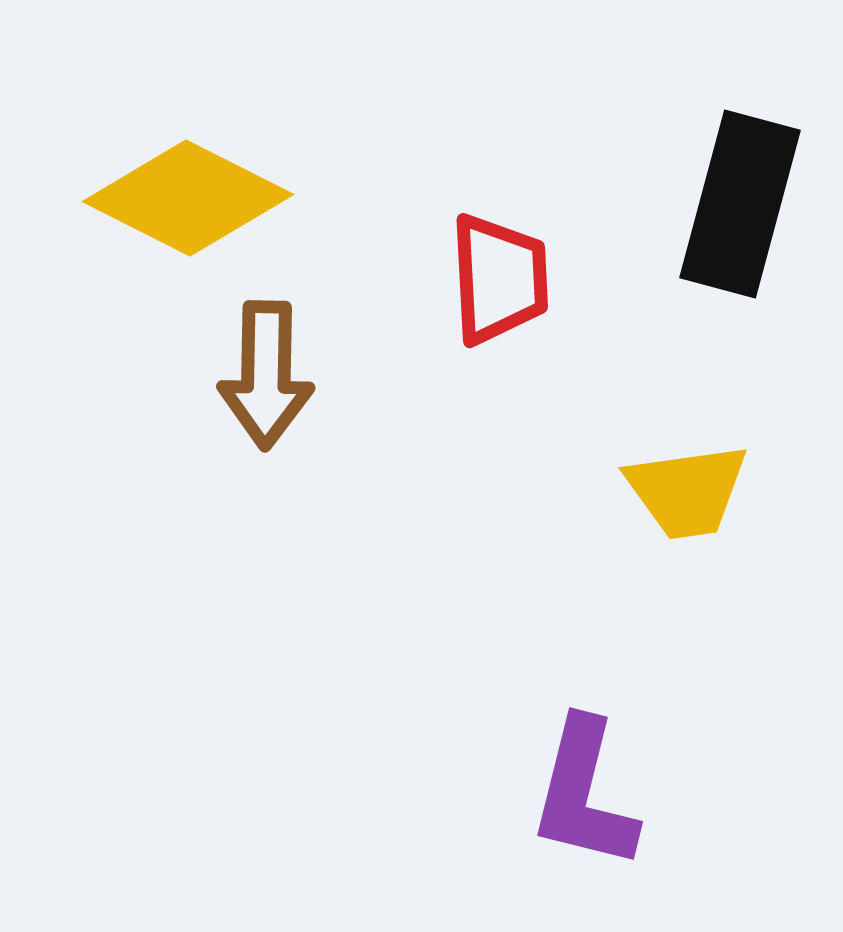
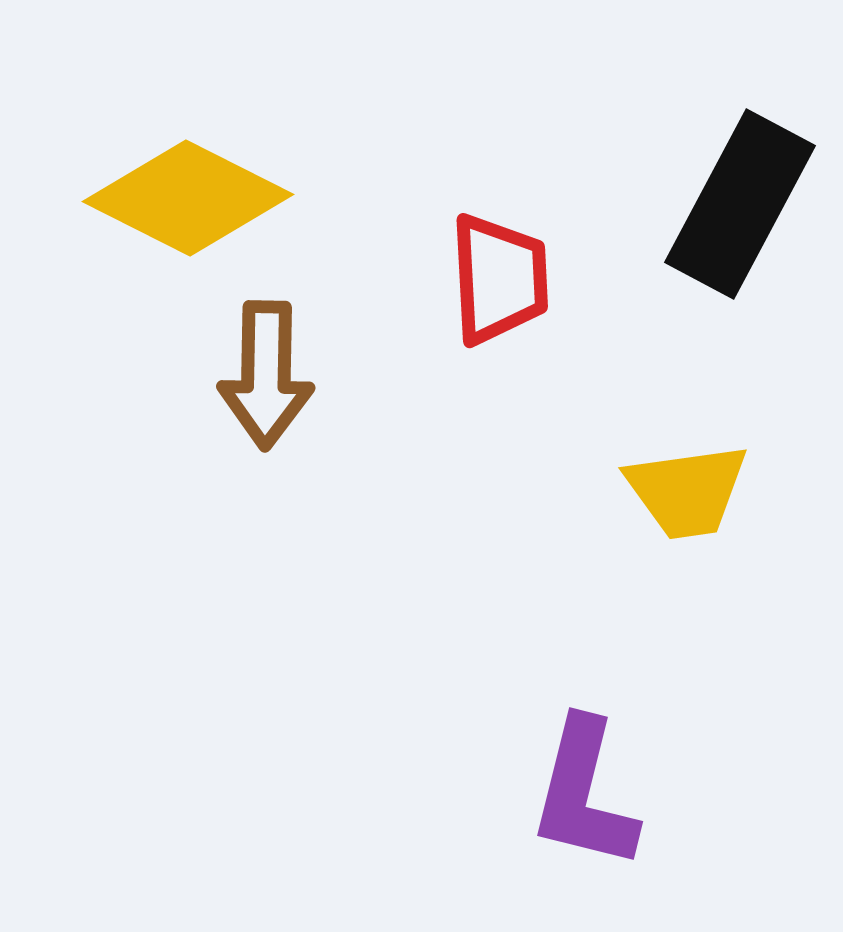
black rectangle: rotated 13 degrees clockwise
